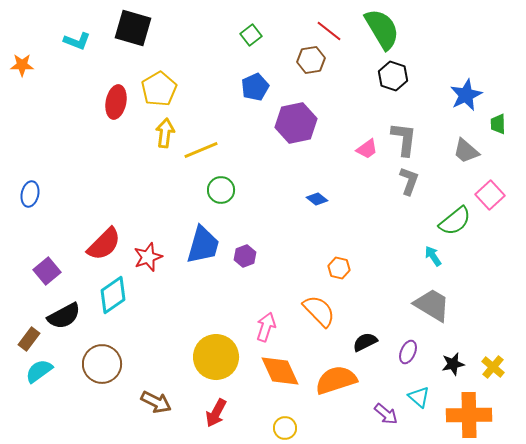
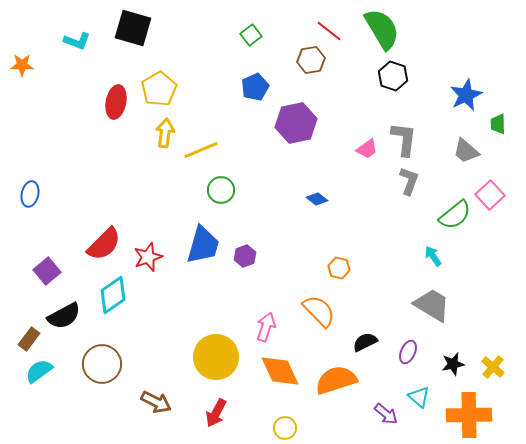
green semicircle at (455, 221): moved 6 px up
